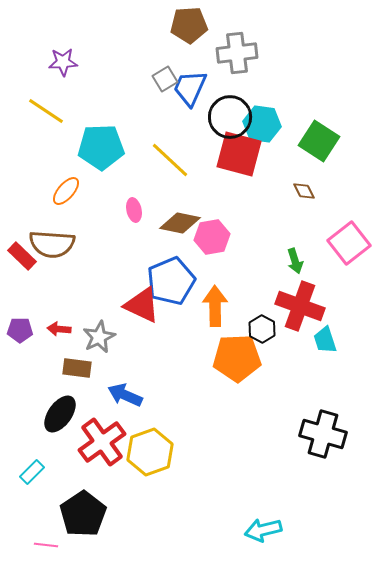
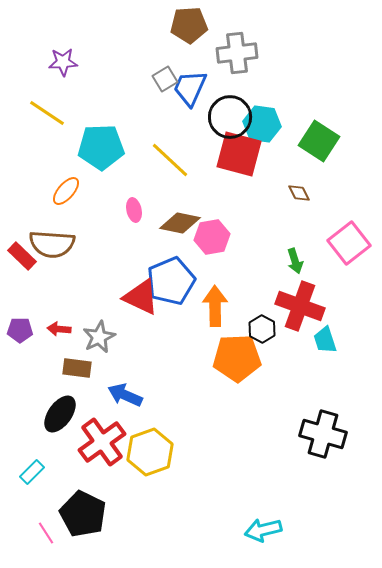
yellow line at (46, 111): moved 1 px right, 2 px down
brown diamond at (304, 191): moved 5 px left, 2 px down
red triangle at (142, 305): moved 1 px left, 8 px up
black pentagon at (83, 514): rotated 12 degrees counterclockwise
pink line at (46, 545): moved 12 px up; rotated 50 degrees clockwise
